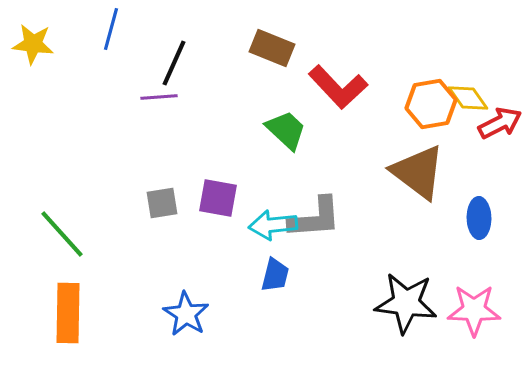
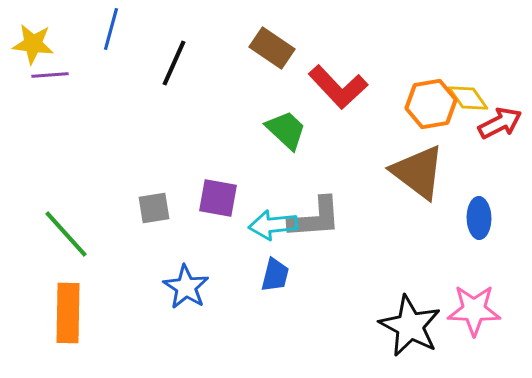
brown rectangle: rotated 12 degrees clockwise
purple line: moved 109 px left, 22 px up
gray square: moved 8 px left, 5 px down
green line: moved 4 px right
black star: moved 4 px right, 23 px down; rotated 20 degrees clockwise
blue star: moved 27 px up
